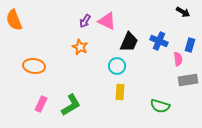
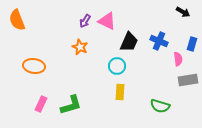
orange semicircle: moved 3 px right
blue rectangle: moved 2 px right, 1 px up
green L-shape: rotated 15 degrees clockwise
